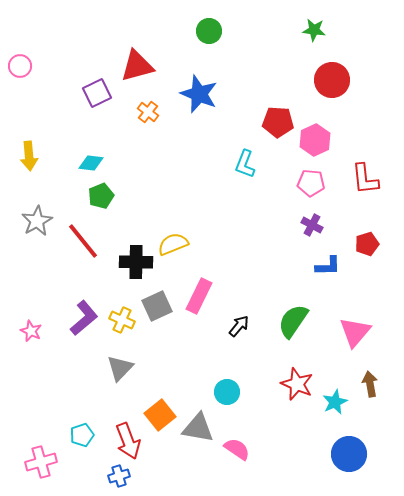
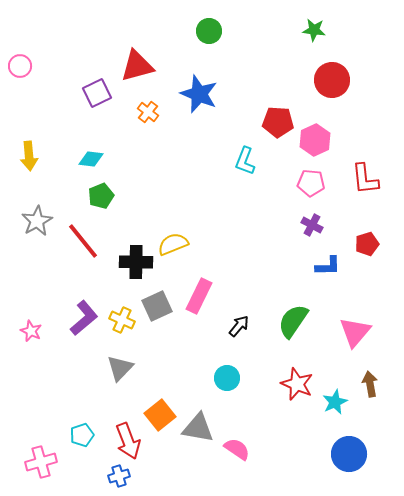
cyan diamond at (91, 163): moved 4 px up
cyan L-shape at (245, 164): moved 3 px up
cyan circle at (227, 392): moved 14 px up
